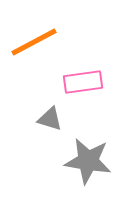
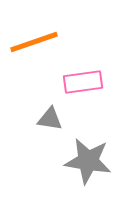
orange line: rotated 9 degrees clockwise
gray triangle: rotated 8 degrees counterclockwise
